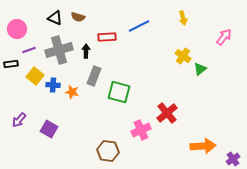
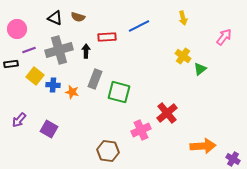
gray rectangle: moved 1 px right, 3 px down
purple cross: rotated 24 degrees counterclockwise
